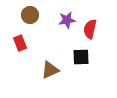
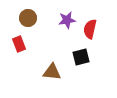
brown circle: moved 2 px left, 3 px down
red rectangle: moved 1 px left, 1 px down
black square: rotated 12 degrees counterclockwise
brown triangle: moved 2 px right, 2 px down; rotated 30 degrees clockwise
